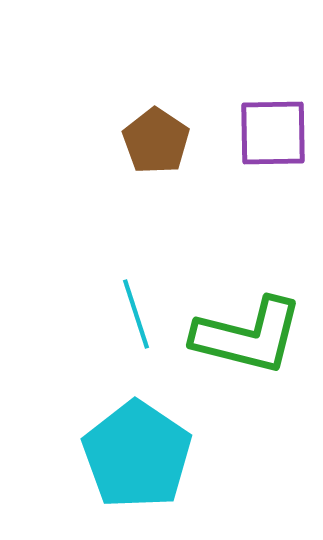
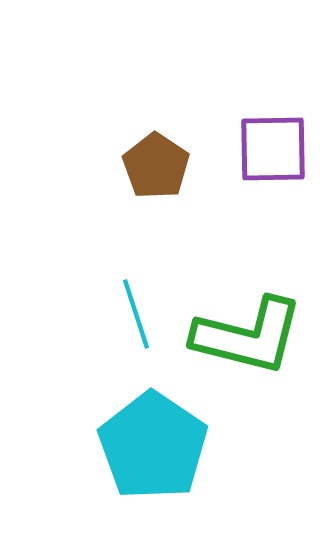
purple square: moved 16 px down
brown pentagon: moved 25 px down
cyan pentagon: moved 16 px right, 9 px up
